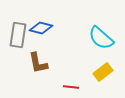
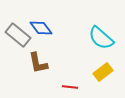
blue diamond: rotated 40 degrees clockwise
gray rectangle: rotated 60 degrees counterclockwise
red line: moved 1 px left
